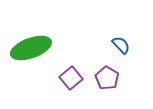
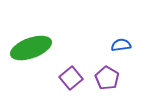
blue semicircle: rotated 54 degrees counterclockwise
